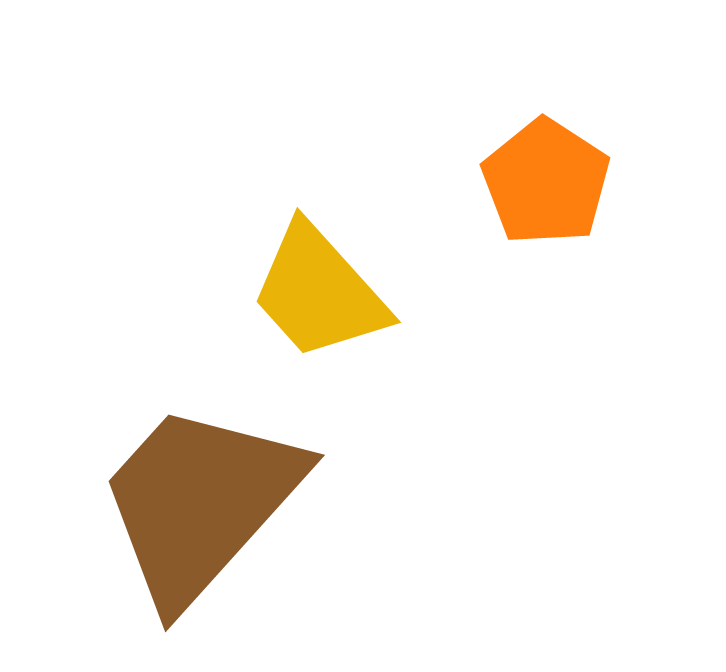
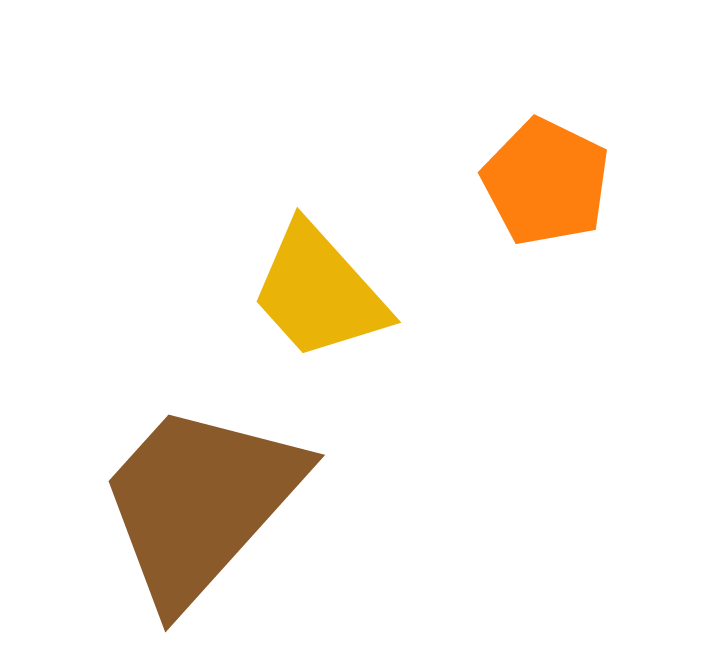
orange pentagon: rotated 7 degrees counterclockwise
